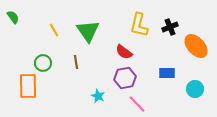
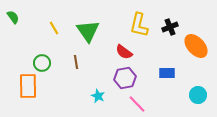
yellow line: moved 2 px up
green circle: moved 1 px left
cyan circle: moved 3 px right, 6 px down
